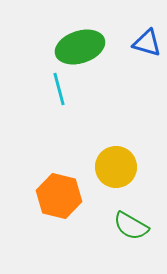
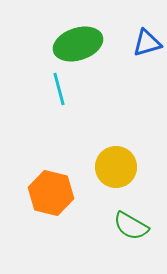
blue triangle: rotated 32 degrees counterclockwise
green ellipse: moved 2 px left, 3 px up
orange hexagon: moved 8 px left, 3 px up
